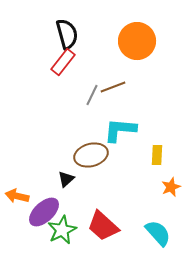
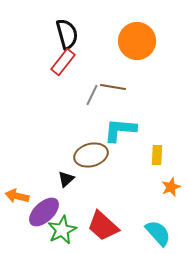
brown line: rotated 30 degrees clockwise
